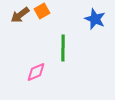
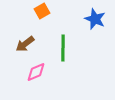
brown arrow: moved 5 px right, 29 px down
